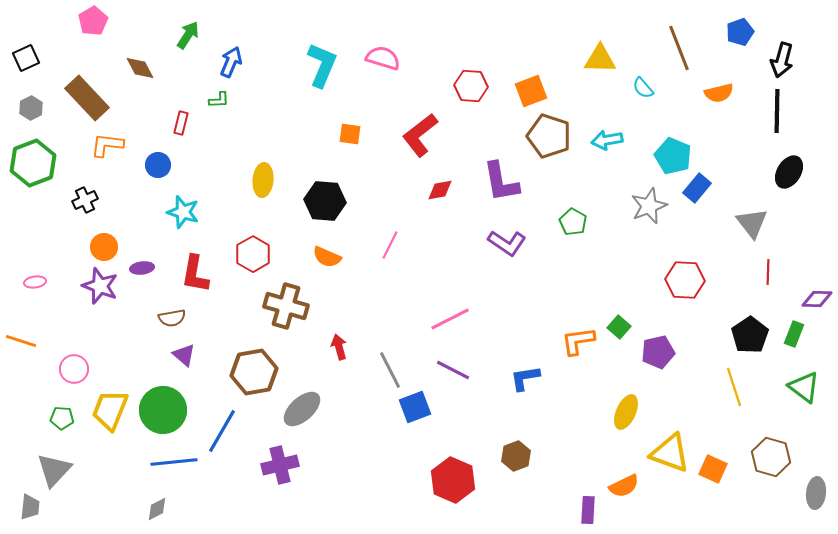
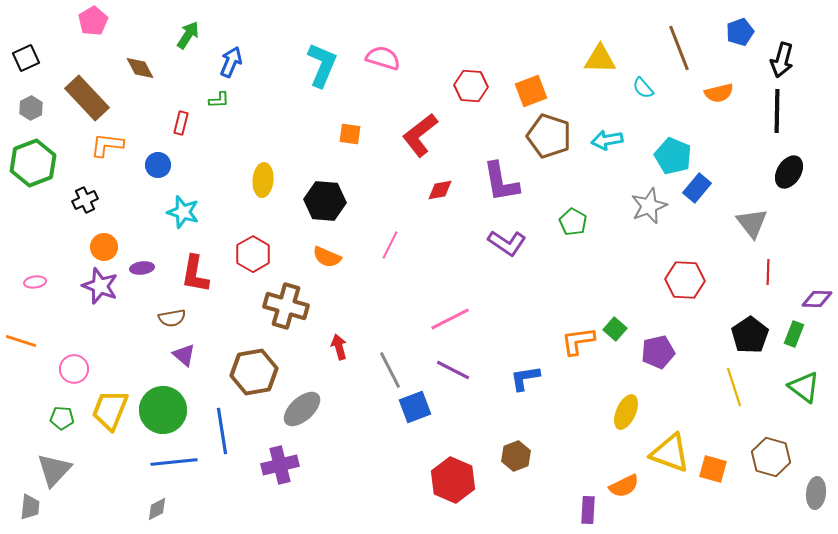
green square at (619, 327): moved 4 px left, 2 px down
blue line at (222, 431): rotated 39 degrees counterclockwise
orange square at (713, 469): rotated 8 degrees counterclockwise
